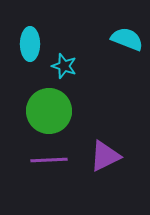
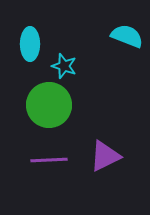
cyan semicircle: moved 3 px up
green circle: moved 6 px up
